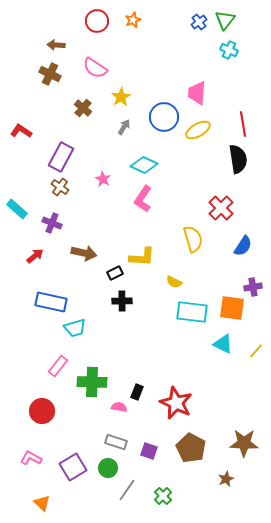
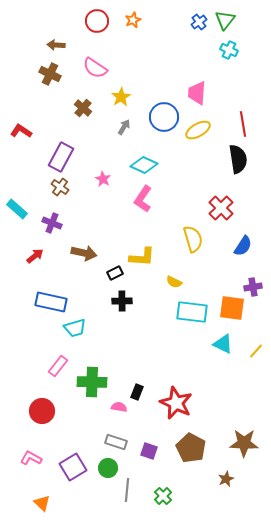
gray line at (127, 490): rotated 30 degrees counterclockwise
